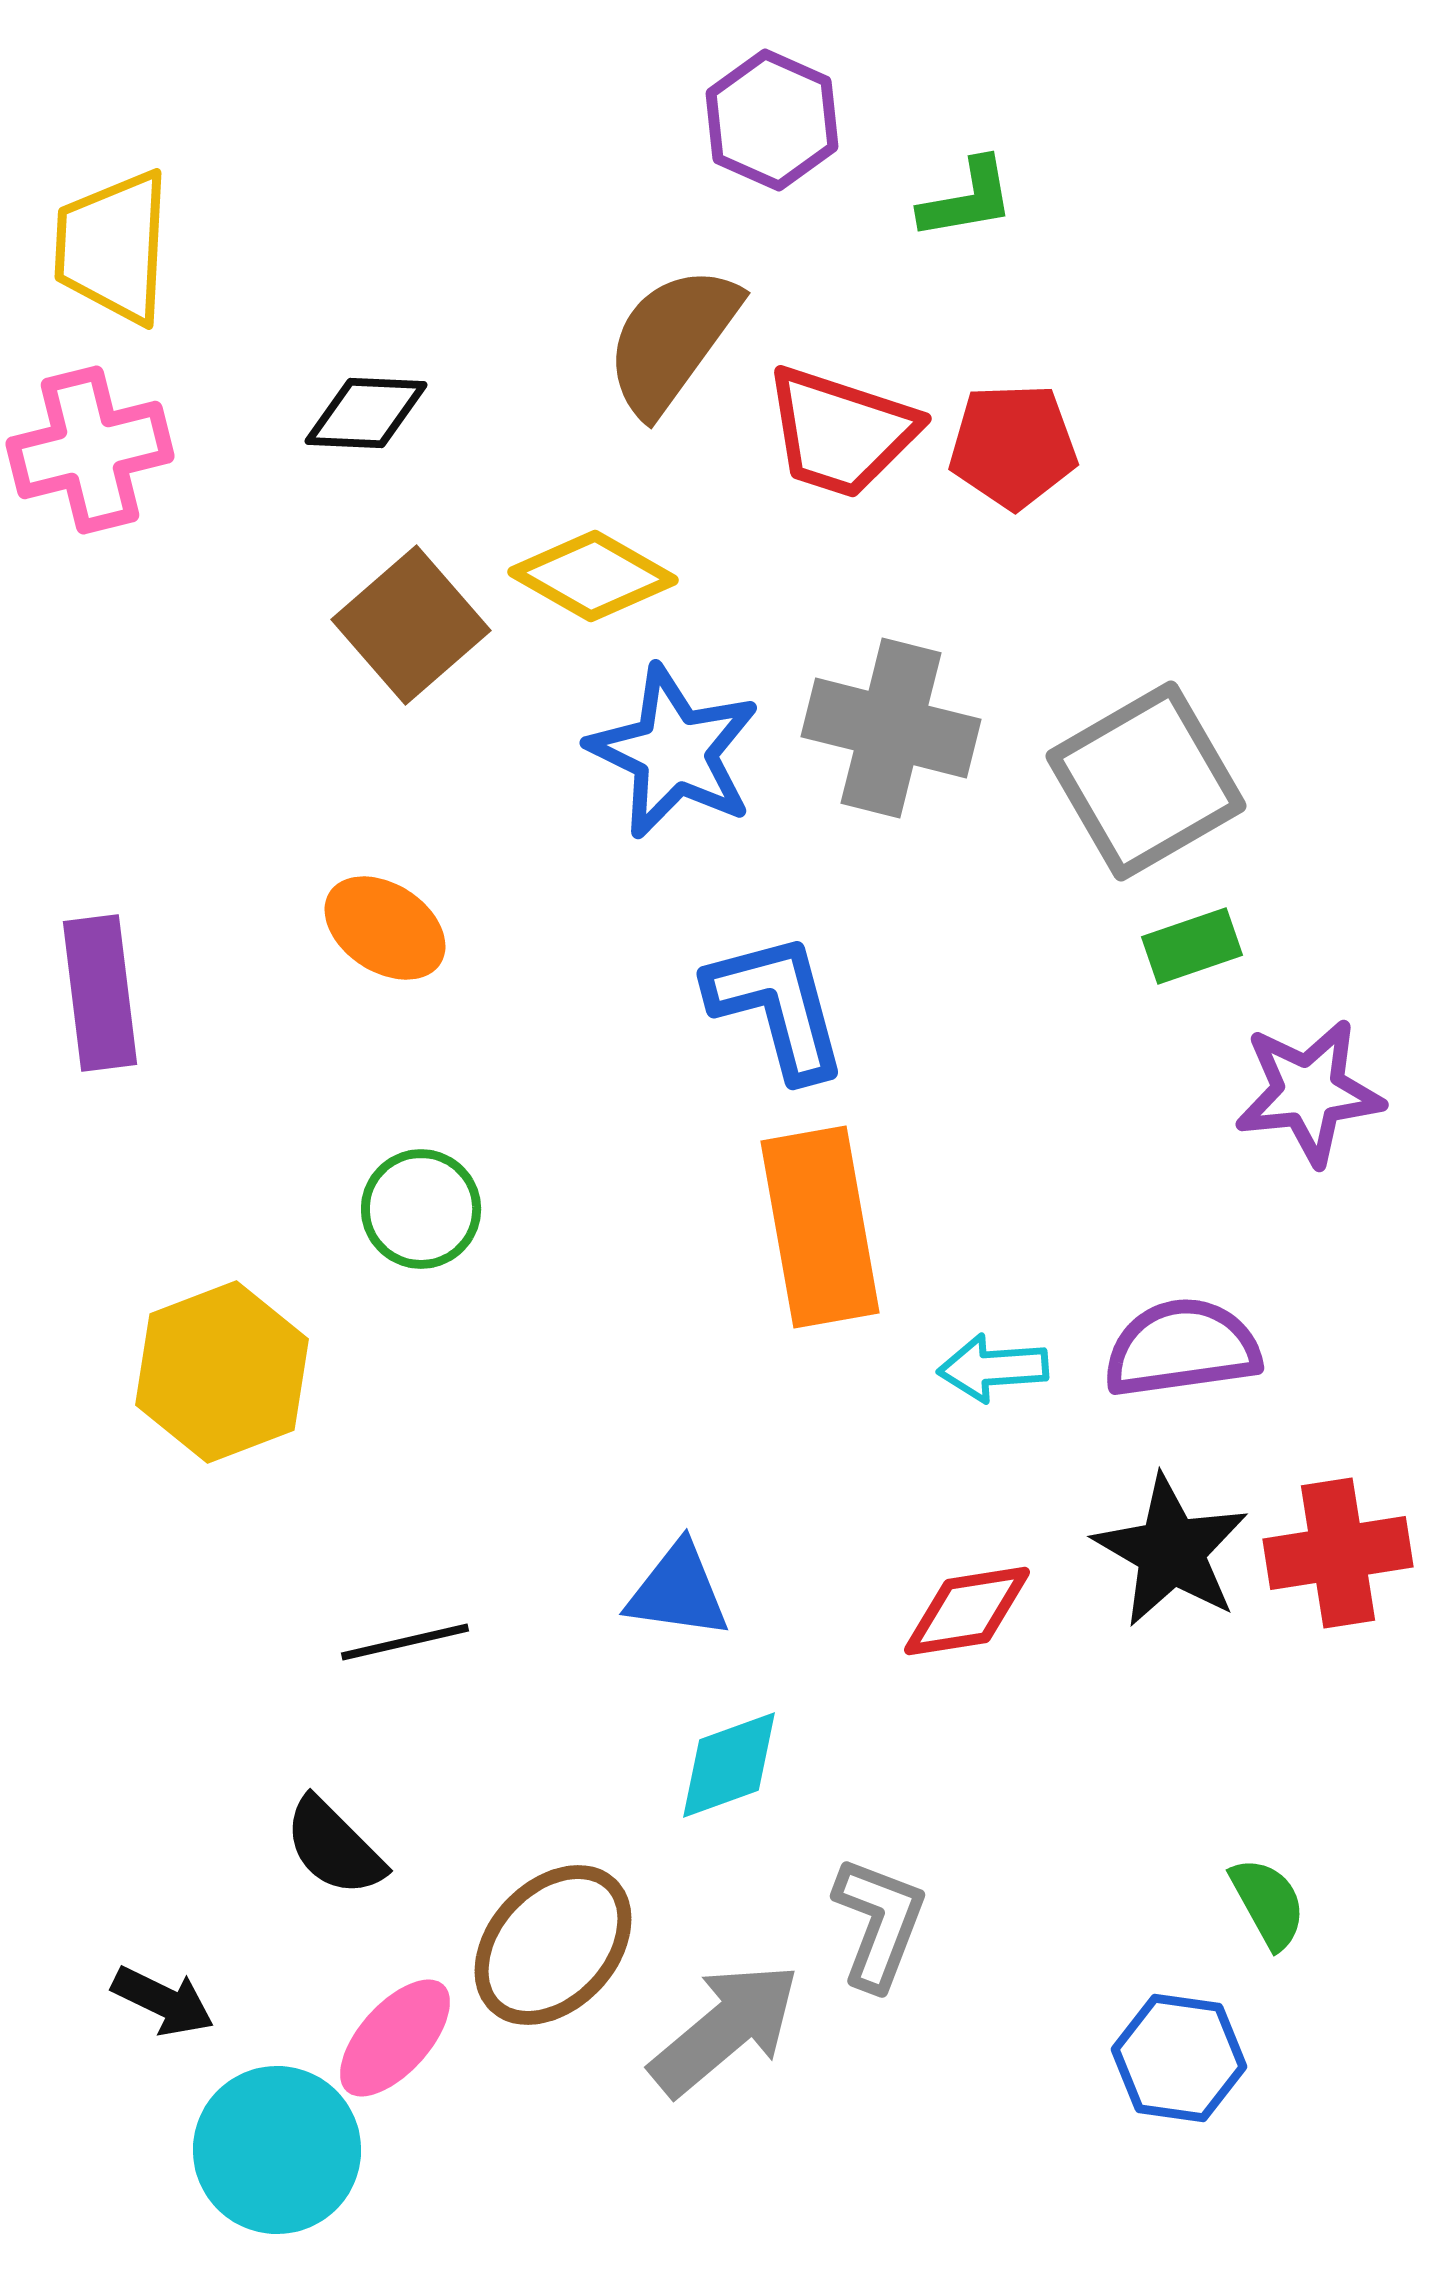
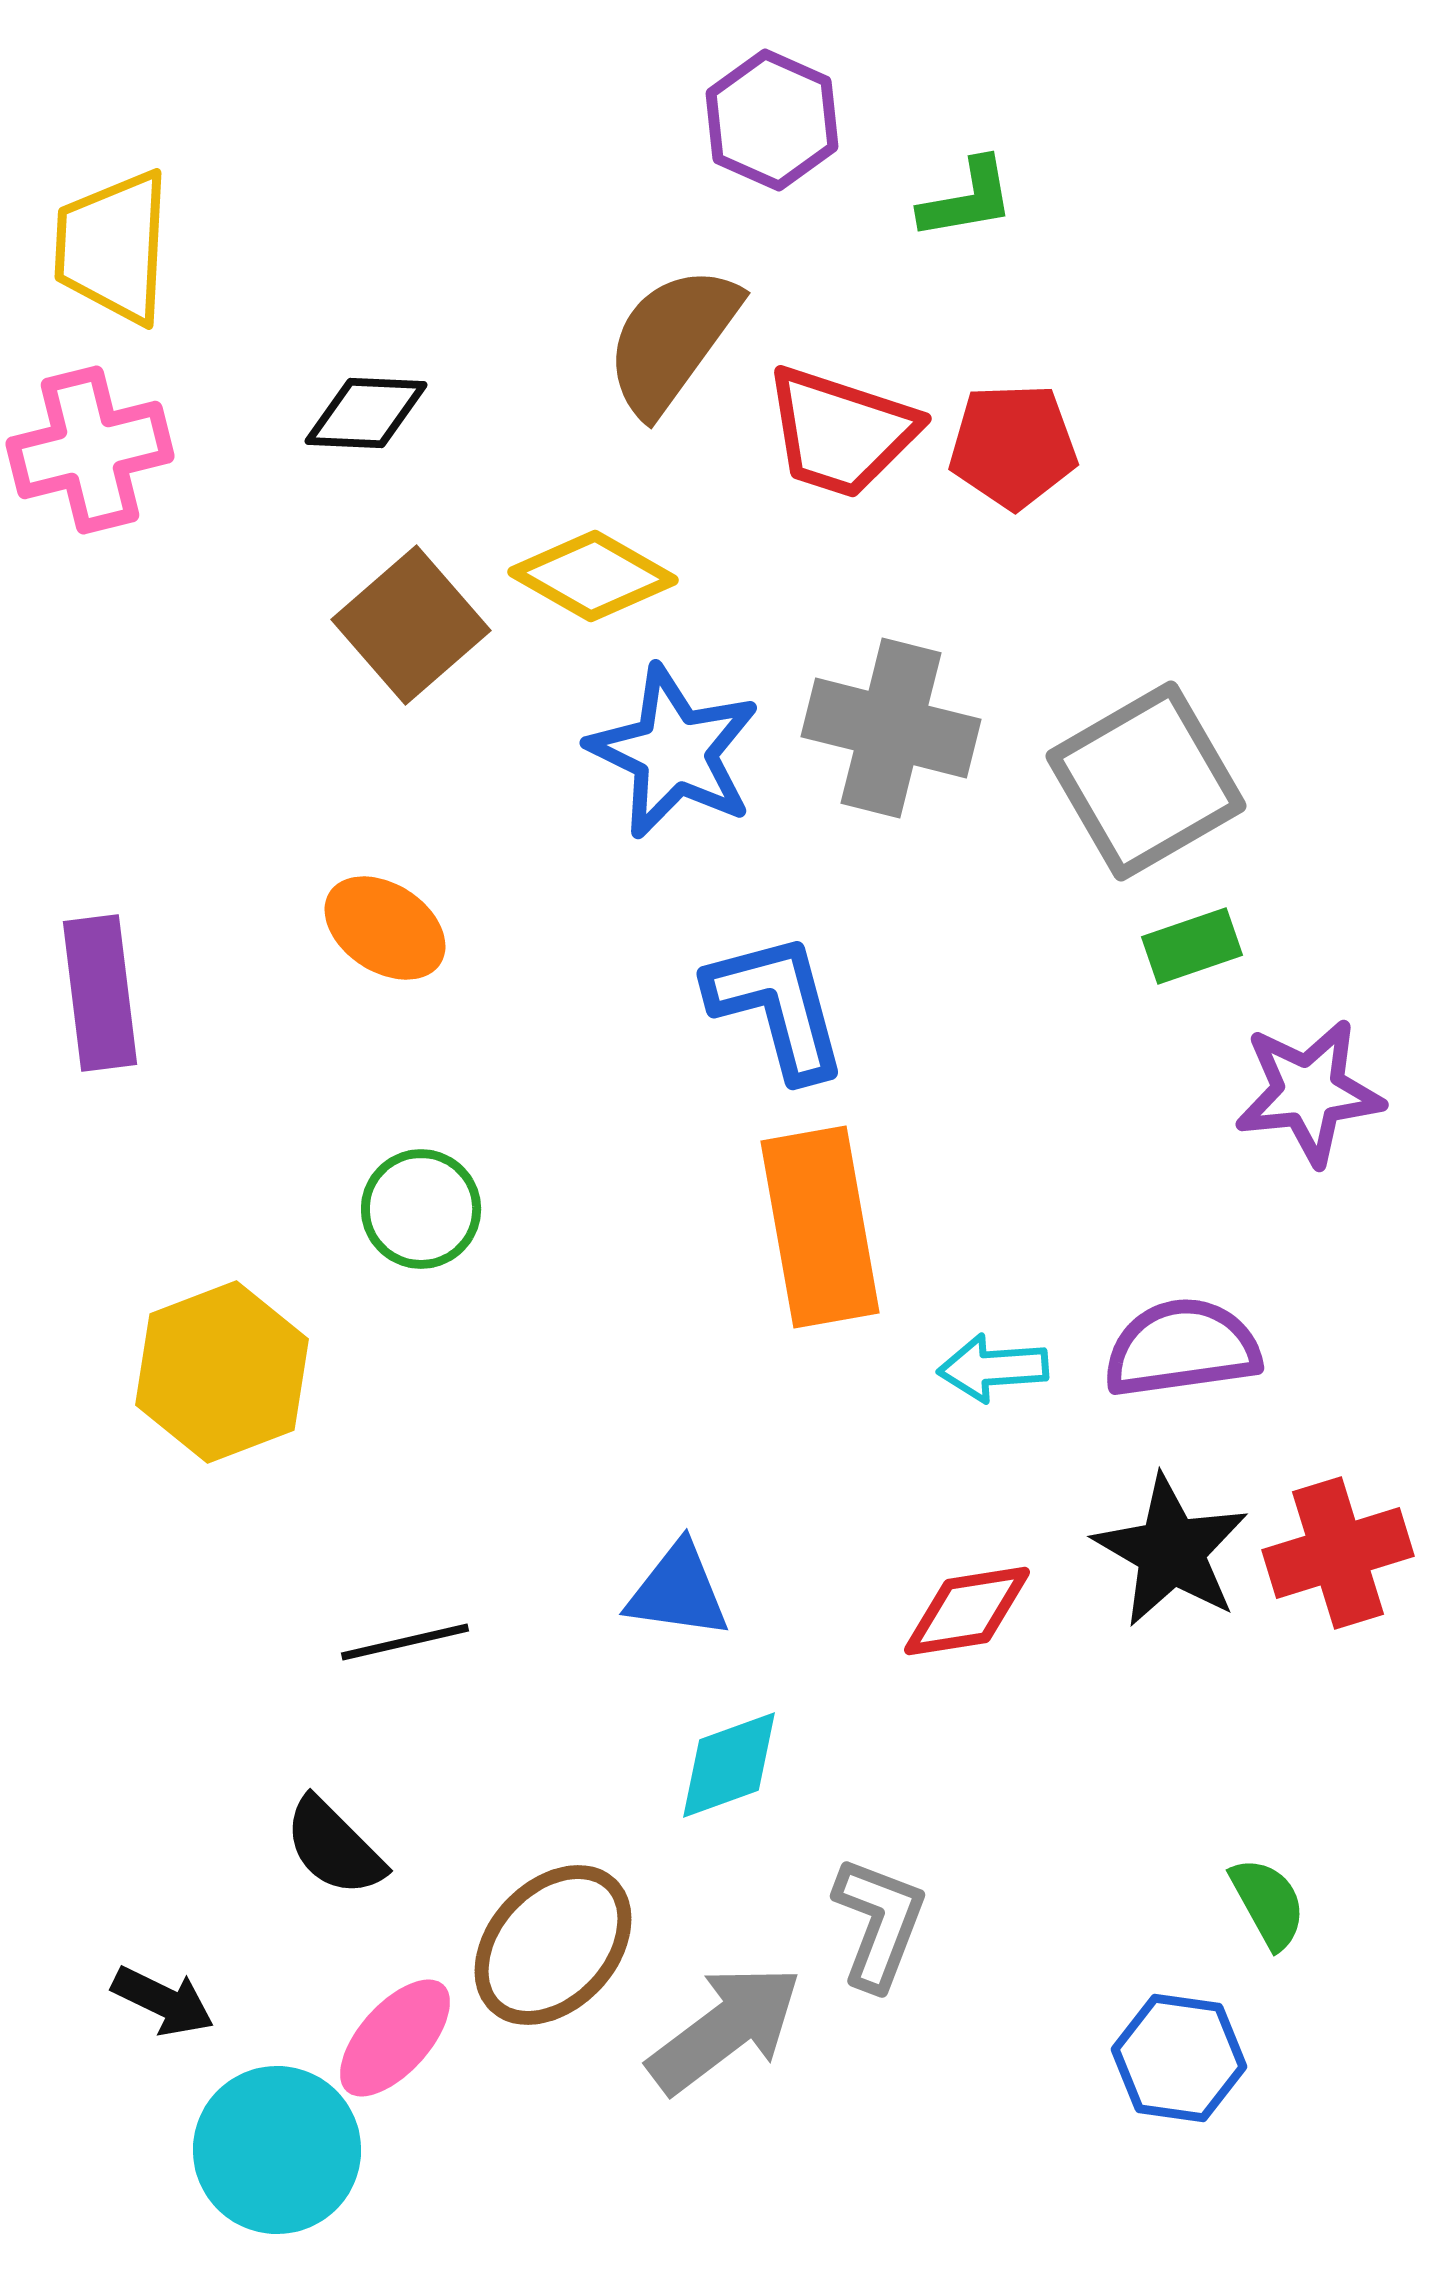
red cross: rotated 8 degrees counterclockwise
gray arrow: rotated 3 degrees clockwise
